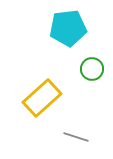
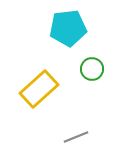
yellow rectangle: moved 3 px left, 9 px up
gray line: rotated 40 degrees counterclockwise
